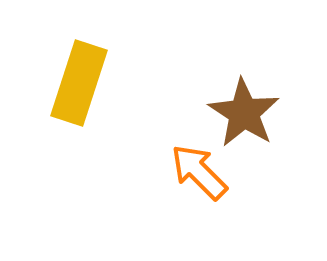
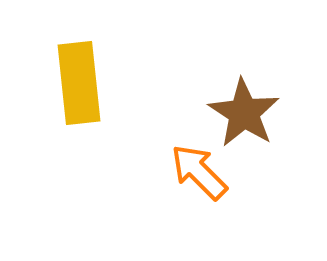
yellow rectangle: rotated 24 degrees counterclockwise
